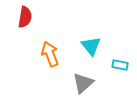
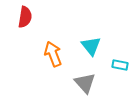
orange arrow: moved 3 px right
gray triangle: moved 2 px right; rotated 30 degrees counterclockwise
